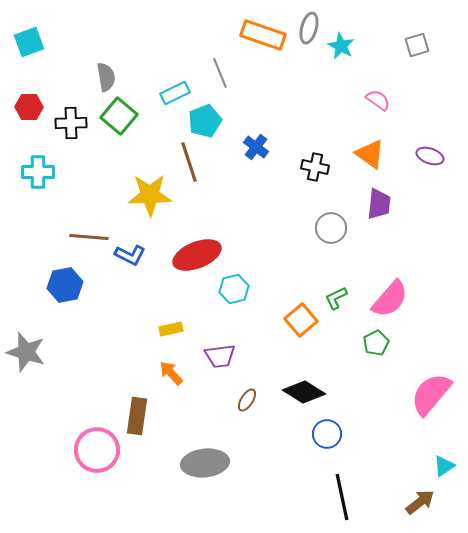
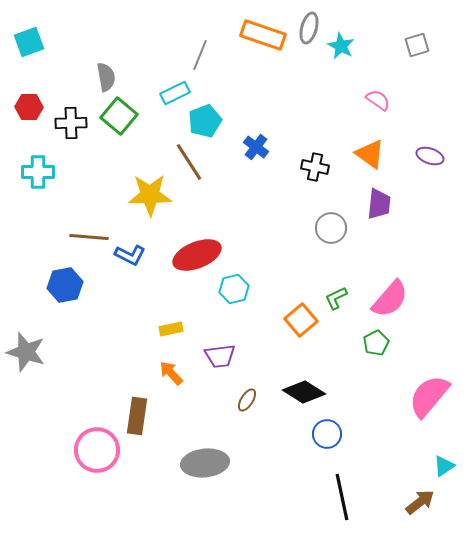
gray line at (220, 73): moved 20 px left, 18 px up; rotated 44 degrees clockwise
brown line at (189, 162): rotated 15 degrees counterclockwise
pink semicircle at (431, 394): moved 2 px left, 2 px down
